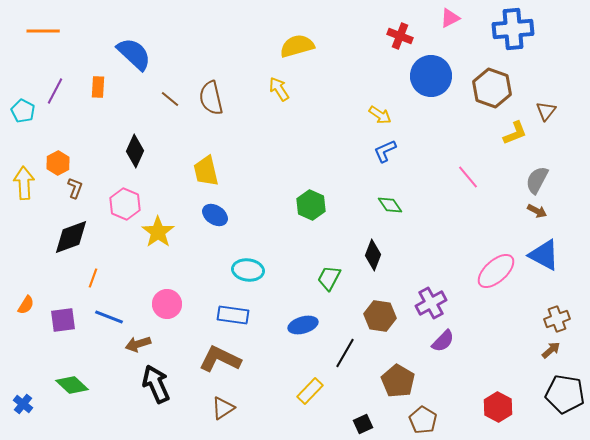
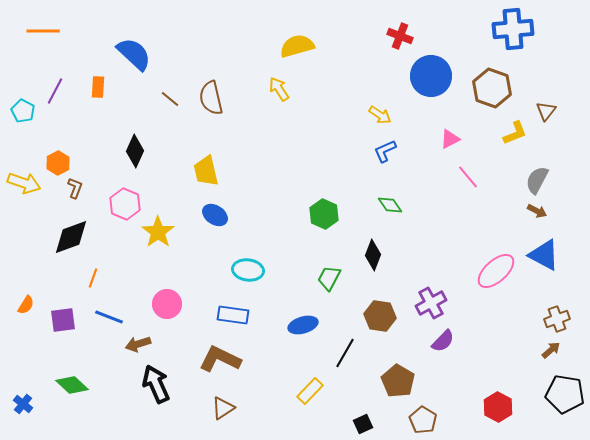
pink triangle at (450, 18): moved 121 px down
yellow arrow at (24, 183): rotated 112 degrees clockwise
green hexagon at (311, 205): moved 13 px right, 9 px down
